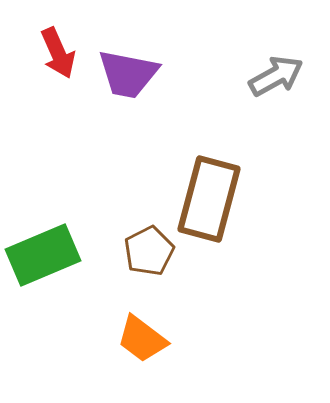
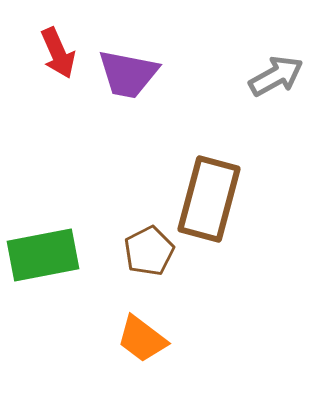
green rectangle: rotated 12 degrees clockwise
